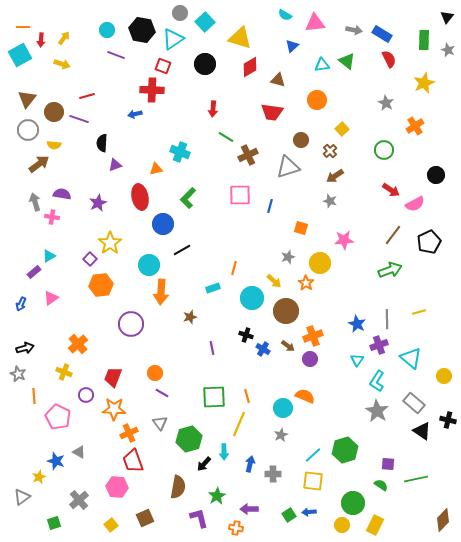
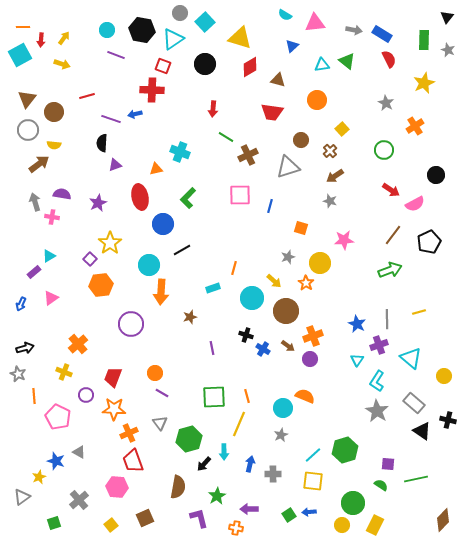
purple line at (79, 119): moved 32 px right
